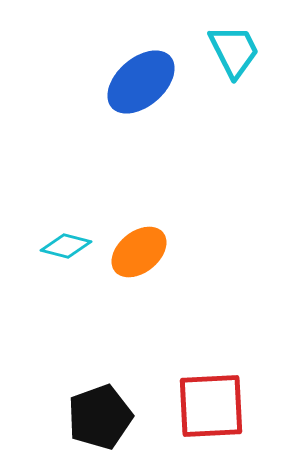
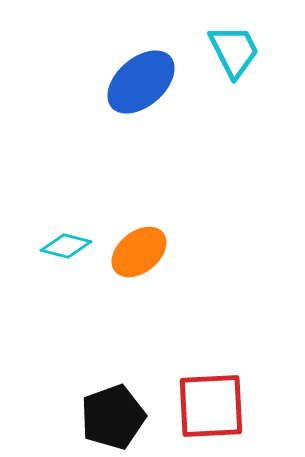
black pentagon: moved 13 px right
